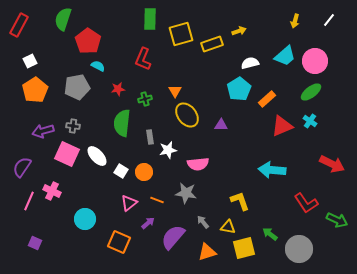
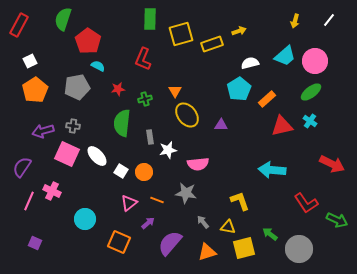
red triangle at (282, 126): rotated 10 degrees clockwise
purple semicircle at (173, 237): moved 3 px left, 6 px down
